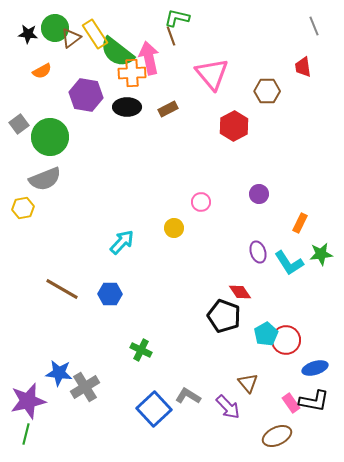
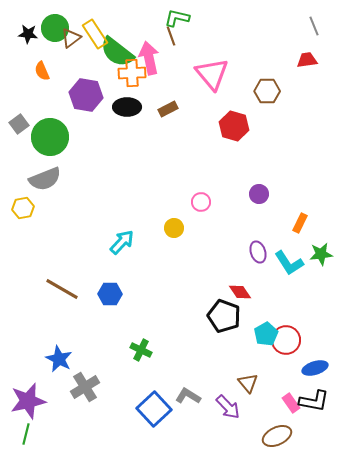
red trapezoid at (303, 67): moved 4 px right, 7 px up; rotated 90 degrees clockwise
orange semicircle at (42, 71): rotated 96 degrees clockwise
red hexagon at (234, 126): rotated 16 degrees counterclockwise
blue star at (59, 373): moved 14 px up; rotated 20 degrees clockwise
